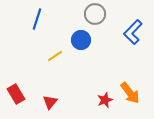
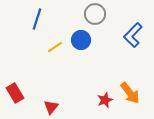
blue L-shape: moved 3 px down
yellow line: moved 9 px up
red rectangle: moved 1 px left, 1 px up
red triangle: moved 1 px right, 5 px down
